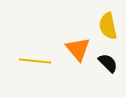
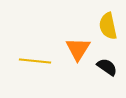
orange triangle: rotated 12 degrees clockwise
black semicircle: moved 1 px left, 4 px down; rotated 10 degrees counterclockwise
